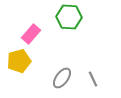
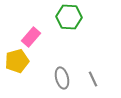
pink rectangle: moved 3 px down
yellow pentagon: moved 2 px left
gray ellipse: rotated 50 degrees counterclockwise
